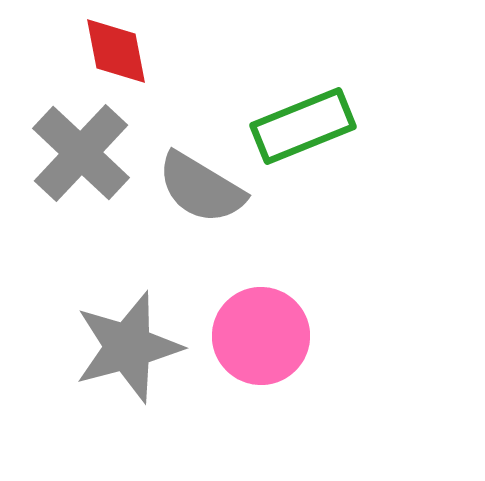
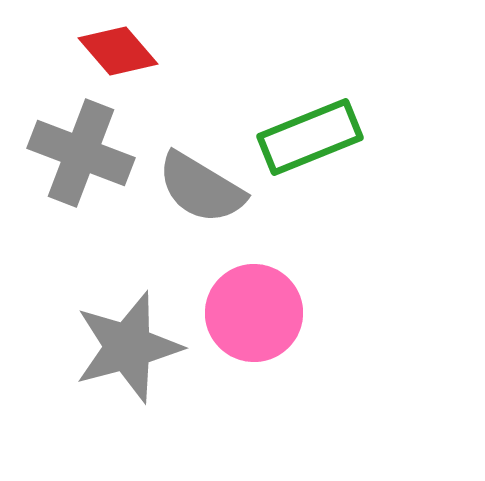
red diamond: moved 2 px right; rotated 30 degrees counterclockwise
green rectangle: moved 7 px right, 11 px down
gray cross: rotated 22 degrees counterclockwise
pink circle: moved 7 px left, 23 px up
